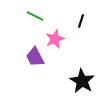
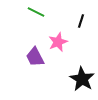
green line: moved 1 px right, 4 px up
pink star: moved 3 px right, 3 px down
black star: moved 2 px up
